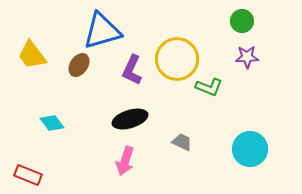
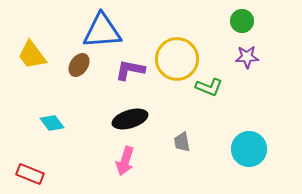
blue triangle: rotated 12 degrees clockwise
purple L-shape: moved 2 px left; rotated 76 degrees clockwise
gray trapezoid: rotated 125 degrees counterclockwise
cyan circle: moved 1 px left
red rectangle: moved 2 px right, 1 px up
